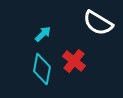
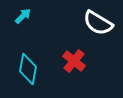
cyan arrow: moved 20 px left, 18 px up
cyan diamond: moved 14 px left
